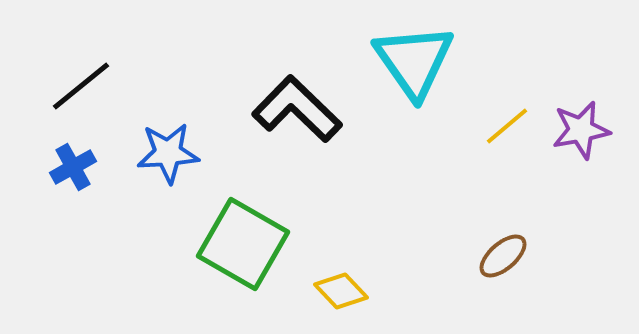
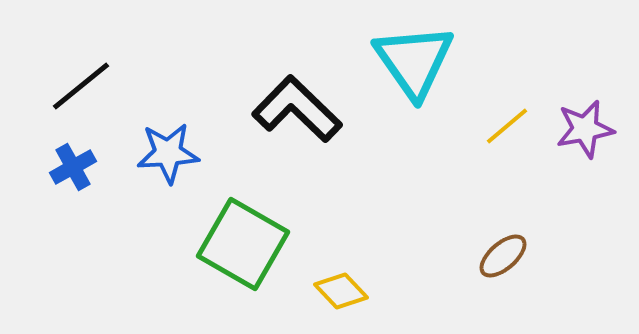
purple star: moved 4 px right, 1 px up
